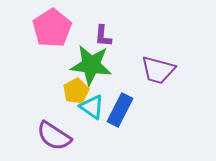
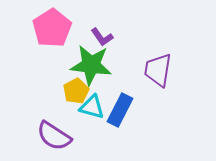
purple L-shape: moved 1 px left, 1 px down; rotated 40 degrees counterclockwise
purple trapezoid: rotated 84 degrees clockwise
cyan triangle: rotated 20 degrees counterclockwise
